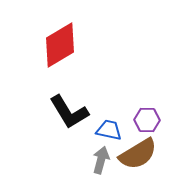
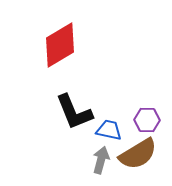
black L-shape: moved 5 px right; rotated 9 degrees clockwise
